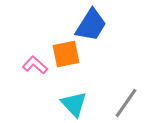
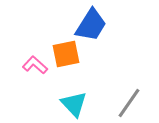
gray line: moved 3 px right
